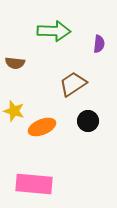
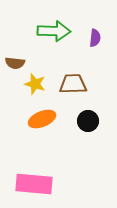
purple semicircle: moved 4 px left, 6 px up
brown trapezoid: rotated 32 degrees clockwise
yellow star: moved 21 px right, 27 px up
orange ellipse: moved 8 px up
